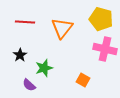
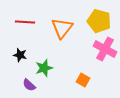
yellow pentagon: moved 2 px left, 2 px down
pink cross: rotated 15 degrees clockwise
black star: rotated 24 degrees counterclockwise
